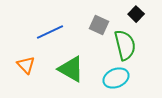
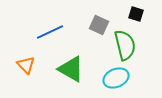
black square: rotated 28 degrees counterclockwise
